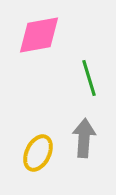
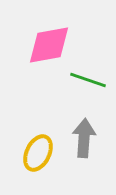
pink diamond: moved 10 px right, 10 px down
green line: moved 1 px left, 2 px down; rotated 54 degrees counterclockwise
